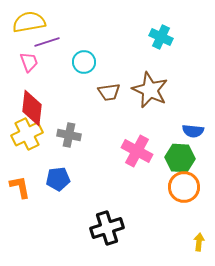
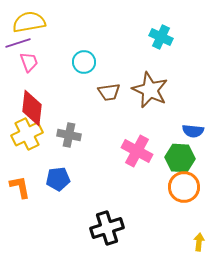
purple line: moved 29 px left, 1 px down
